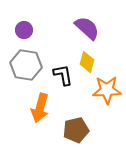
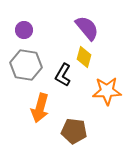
purple semicircle: rotated 8 degrees clockwise
yellow diamond: moved 3 px left, 5 px up
black L-shape: rotated 140 degrees counterclockwise
orange star: moved 1 px down
brown pentagon: moved 2 px left, 1 px down; rotated 20 degrees clockwise
